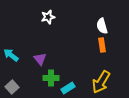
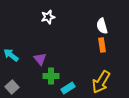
green cross: moved 2 px up
